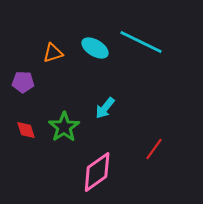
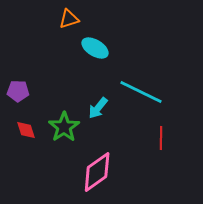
cyan line: moved 50 px down
orange triangle: moved 16 px right, 34 px up
purple pentagon: moved 5 px left, 9 px down
cyan arrow: moved 7 px left
red line: moved 7 px right, 11 px up; rotated 35 degrees counterclockwise
